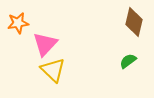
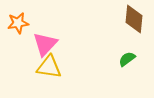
brown diamond: moved 3 px up; rotated 8 degrees counterclockwise
green semicircle: moved 1 px left, 2 px up
yellow triangle: moved 4 px left, 3 px up; rotated 36 degrees counterclockwise
